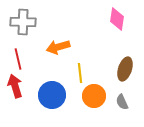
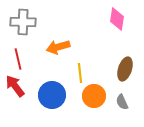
red arrow: rotated 20 degrees counterclockwise
